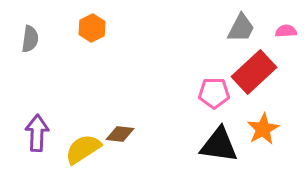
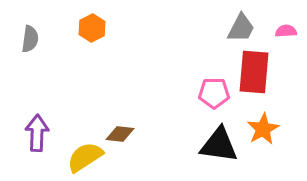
red rectangle: rotated 42 degrees counterclockwise
yellow semicircle: moved 2 px right, 8 px down
